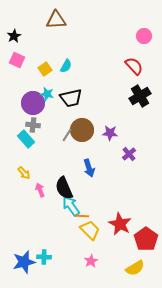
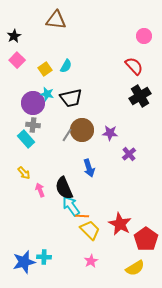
brown triangle: rotated 10 degrees clockwise
pink square: rotated 21 degrees clockwise
